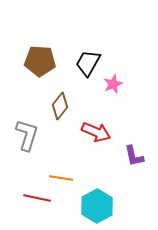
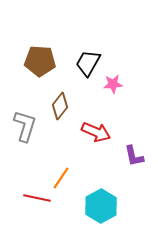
pink star: rotated 18 degrees clockwise
gray L-shape: moved 2 px left, 9 px up
orange line: rotated 65 degrees counterclockwise
cyan hexagon: moved 4 px right
